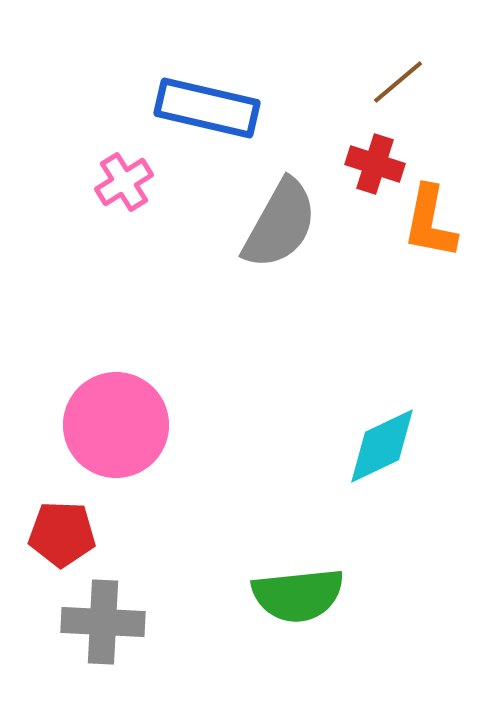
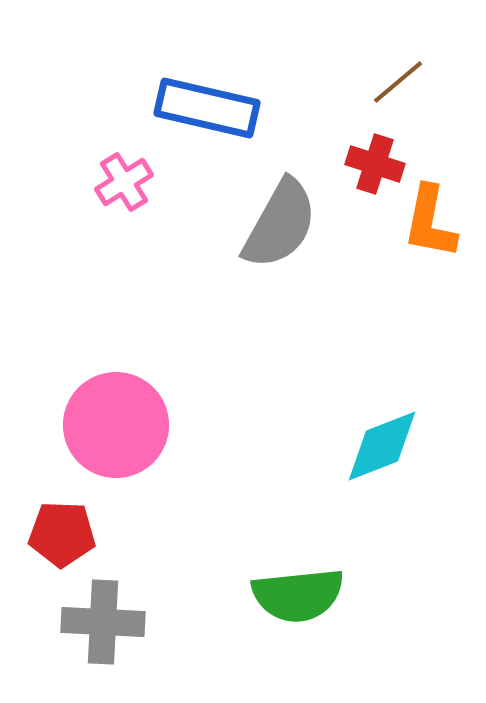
cyan diamond: rotated 4 degrees clockwise
